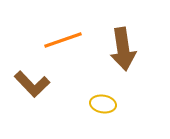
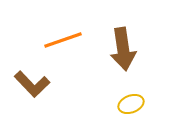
yellow ellipse: moved 28 px right; rotated 30 degrees counterclockwise
